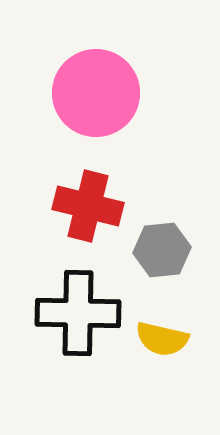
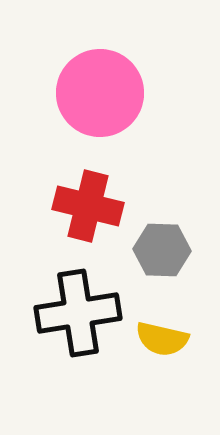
pink circle: moved 4 px right
gray hexagon: rotated 8 degrees clockwise
black cross: rotated 10 degrees counterclockwise
